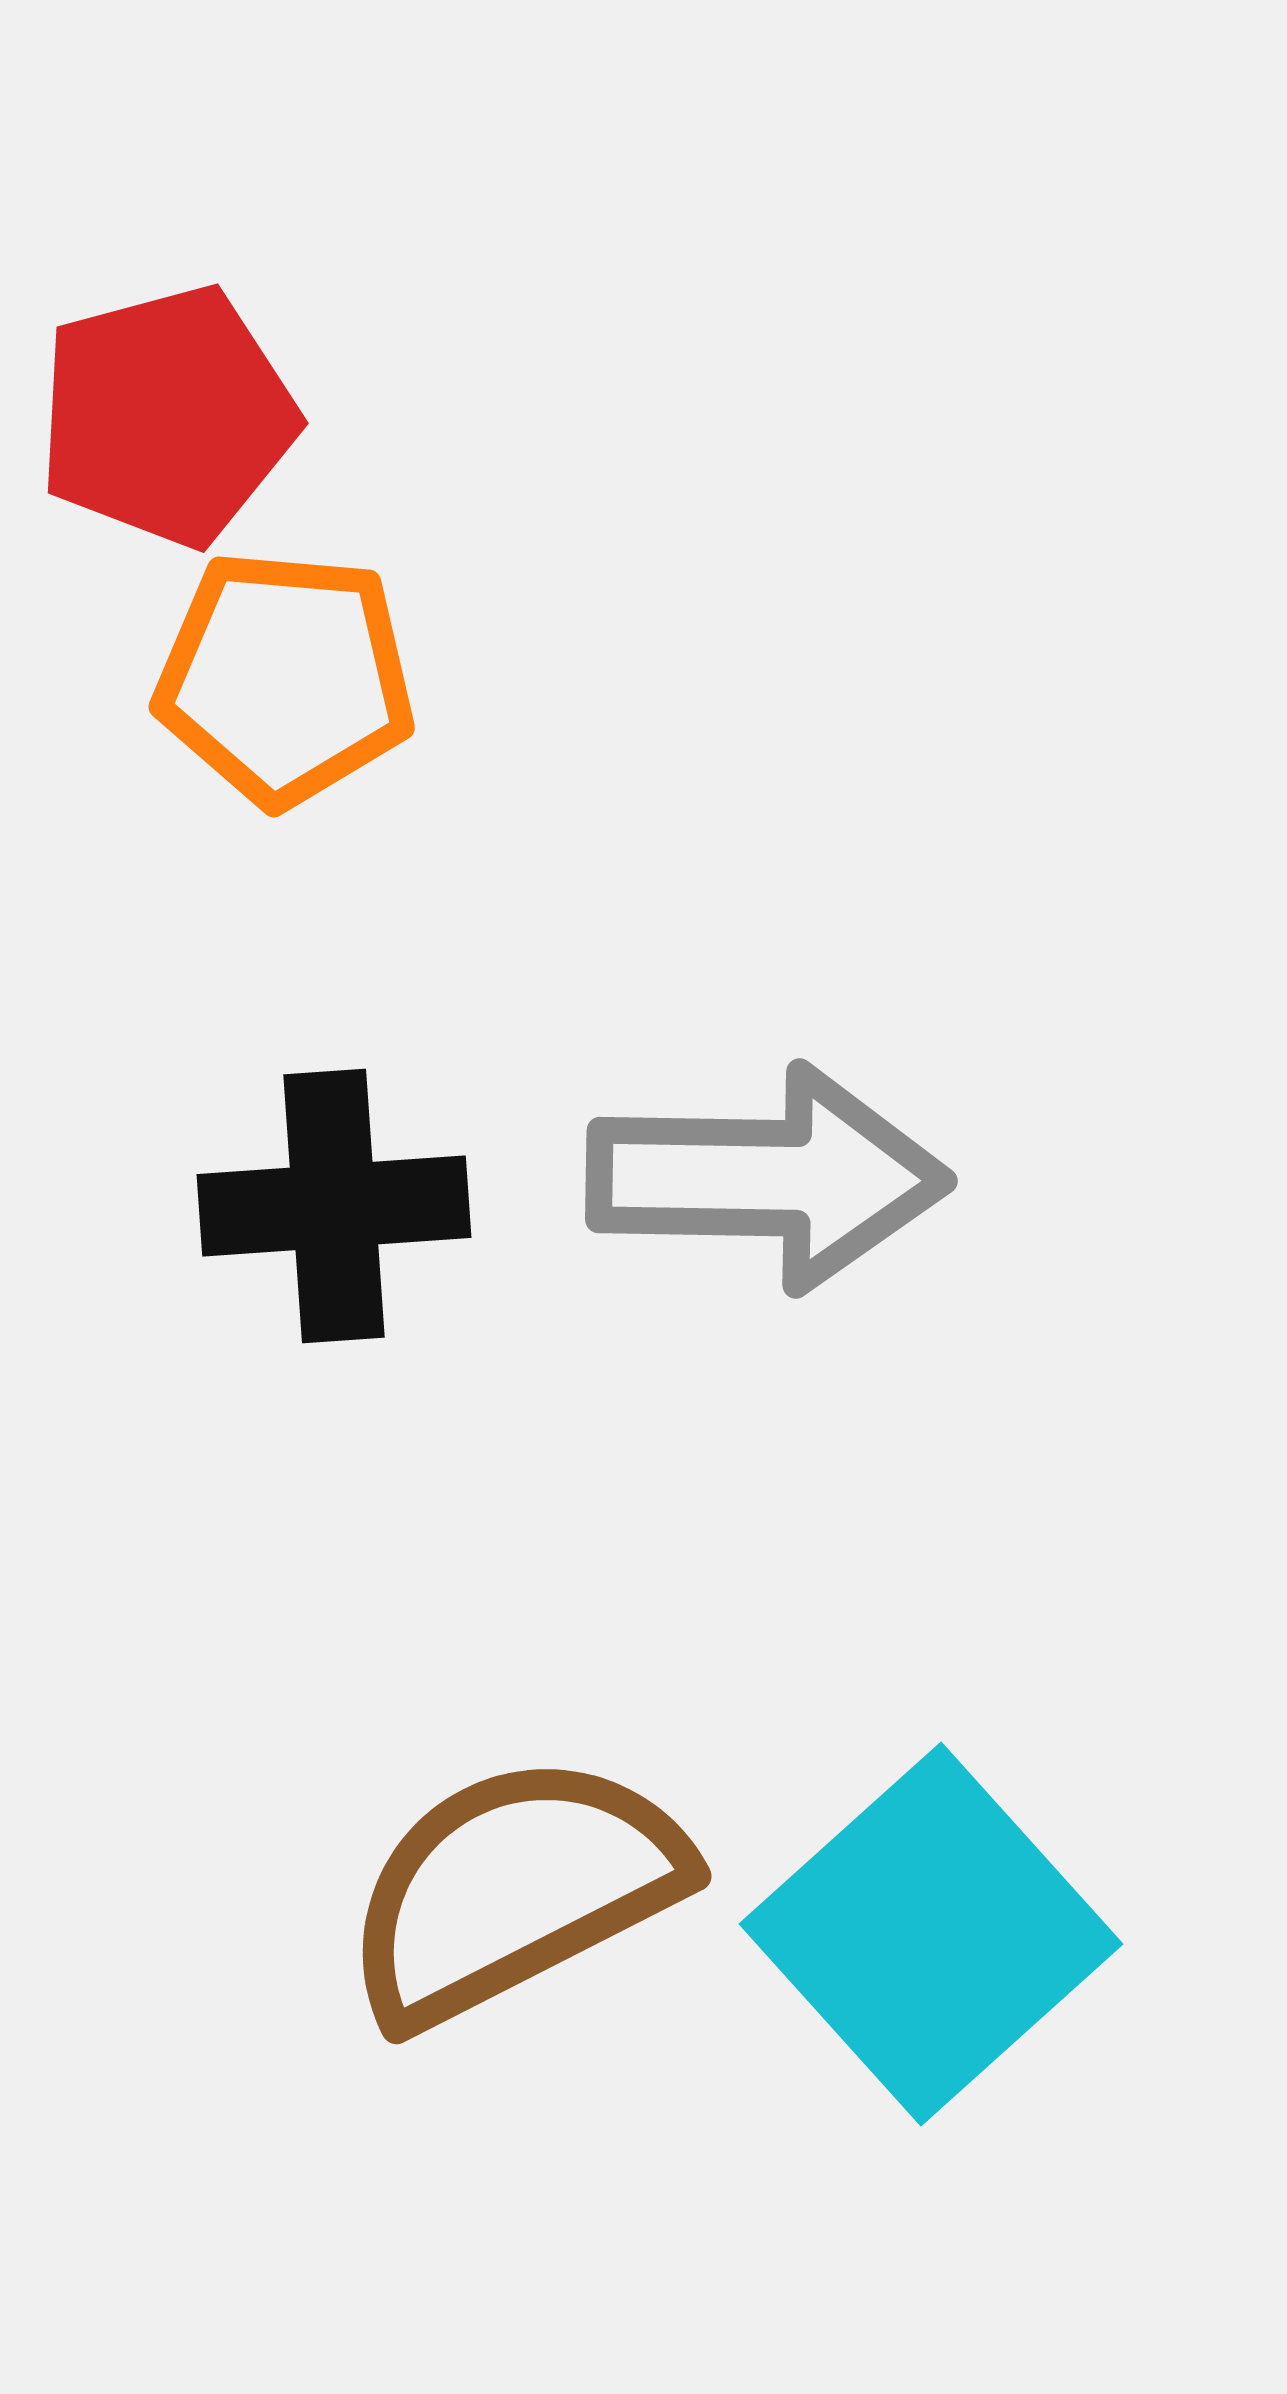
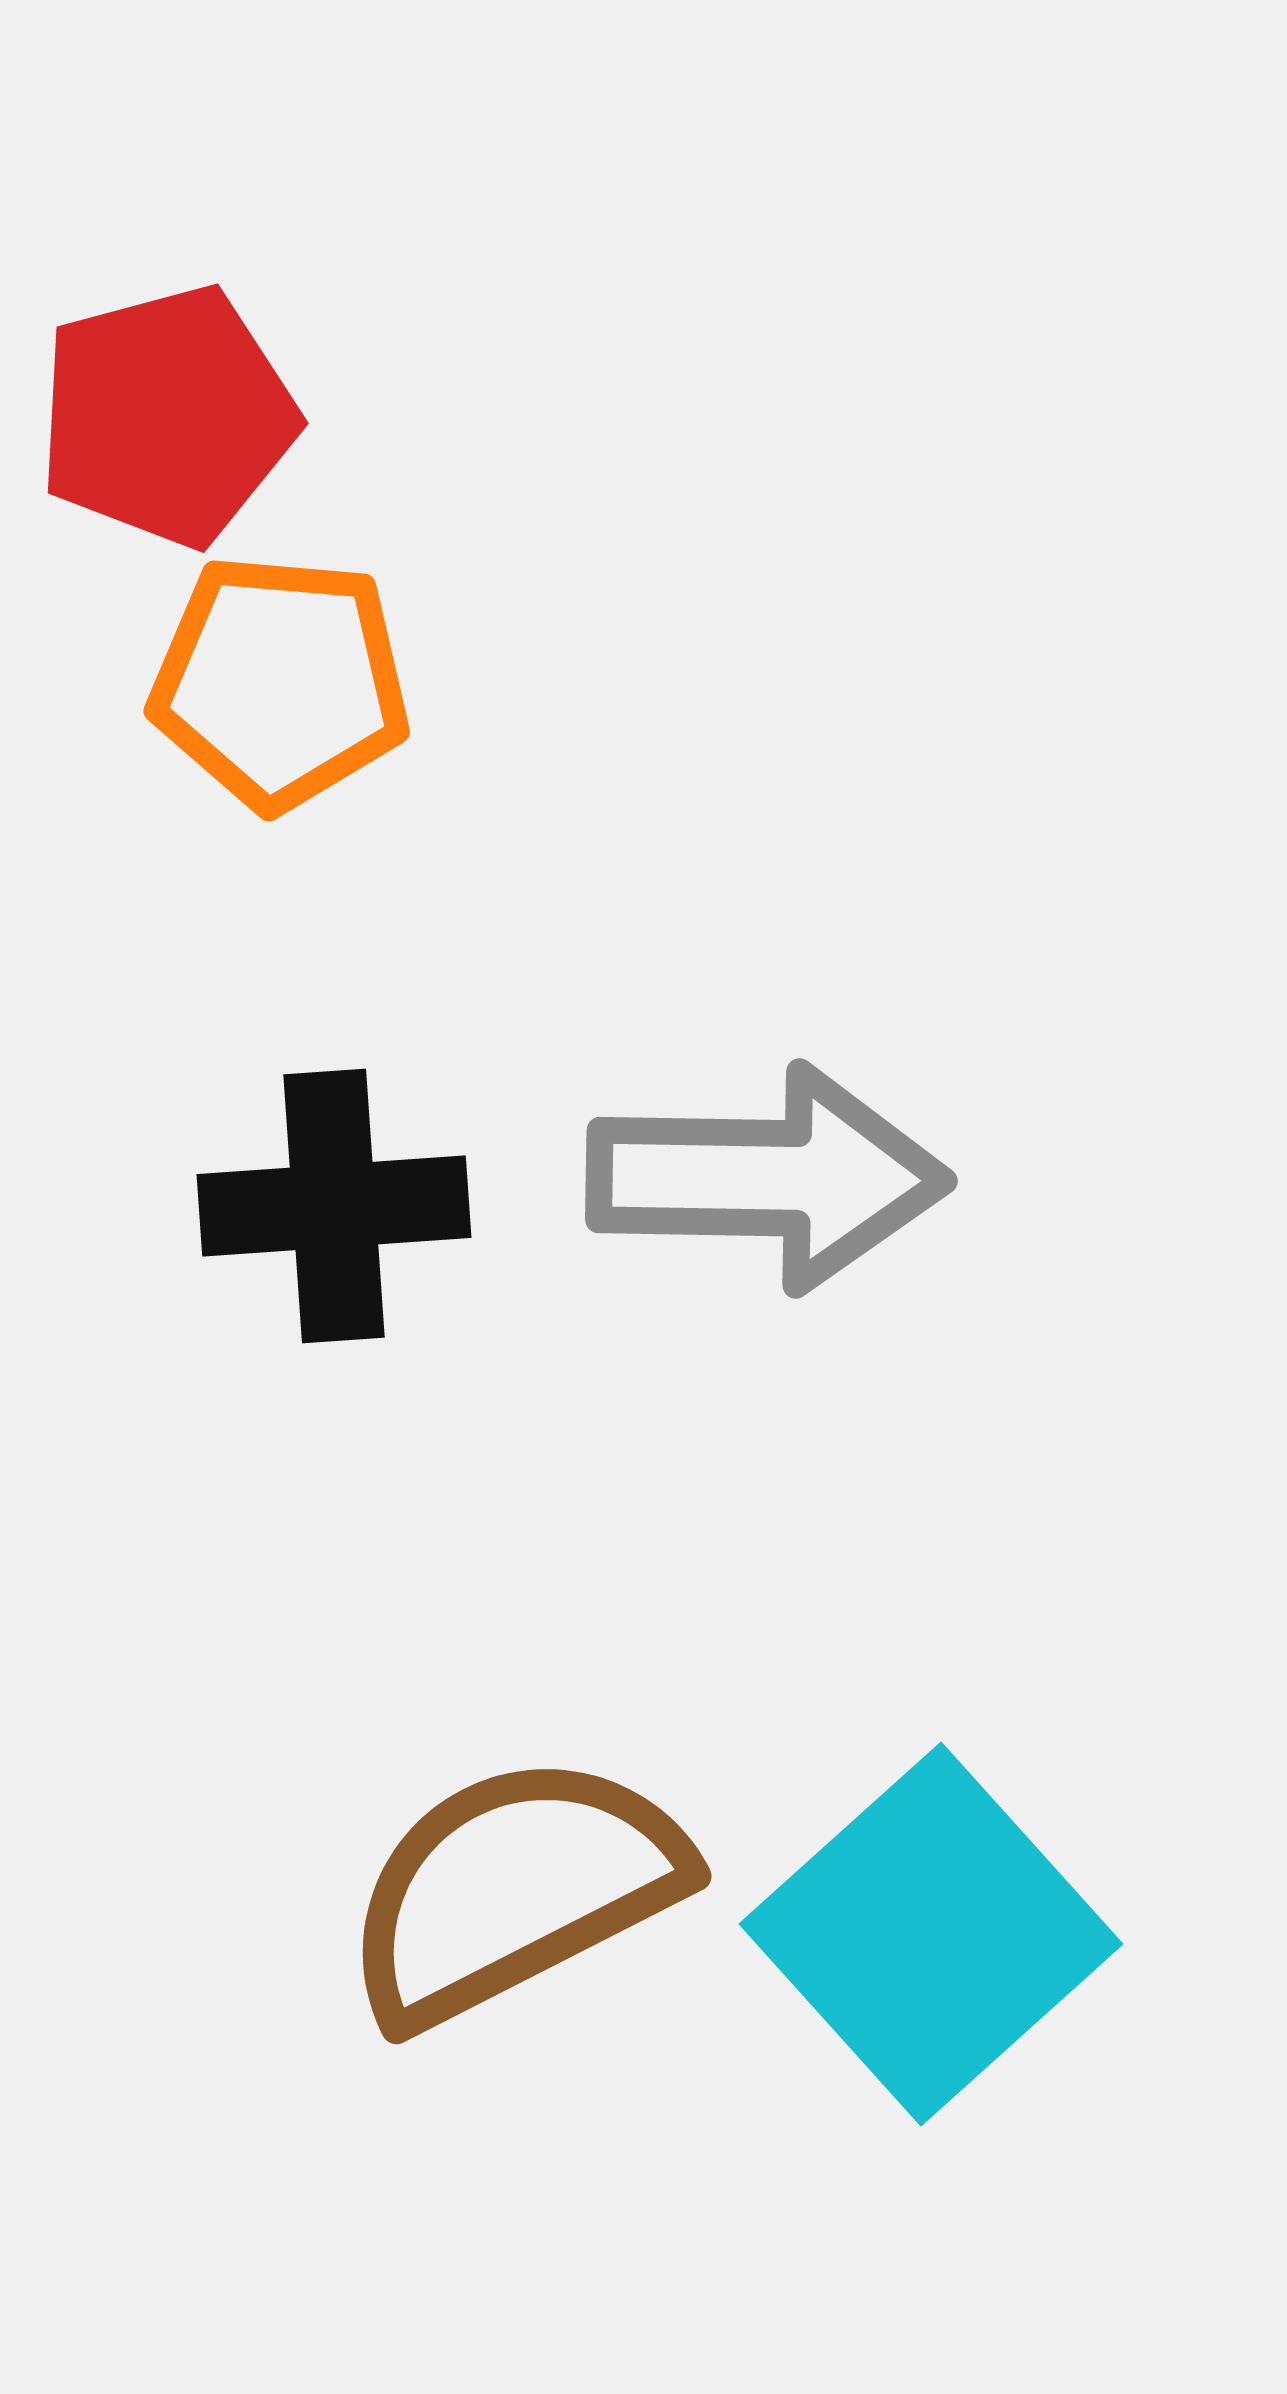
orange pentagon: moved 5 px left, 4 px down
